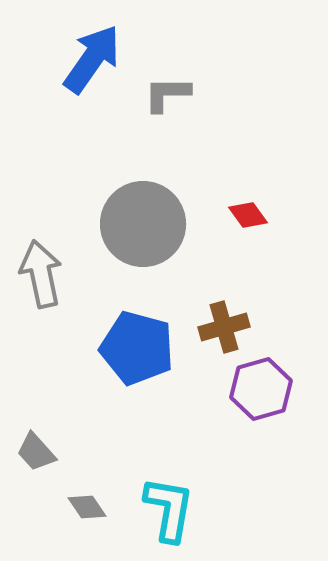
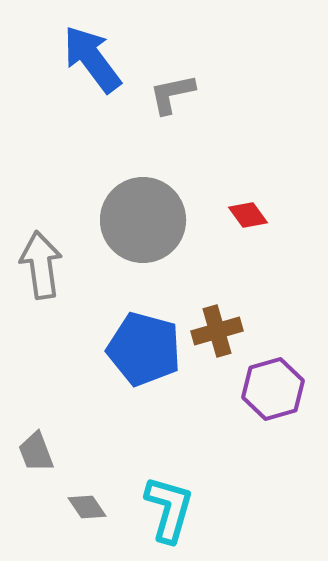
blue arrow: rotated 72 degrees counterclockwise
gray L-shape: moved 5 px right; rotated 12 degrees counterclockwise
gray circle: moved 4 px up
gray arrow: moved 9 px up; rotated 4 degrees clockwise
brown cross: moved 7 px left, 4 px down
blue pentagon: moved 7 px right, 1 px down
purple hexagon: moved 12 px right
gray trapezoid: rotated 21 degrees clockwise
cyan L-shape: rotated 6 degrees clockwise
